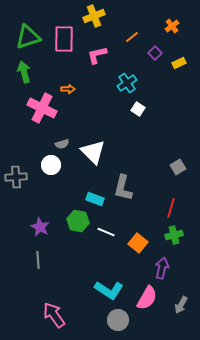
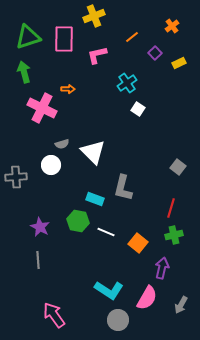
gray square: rotated 21 degrees counterclockwise
